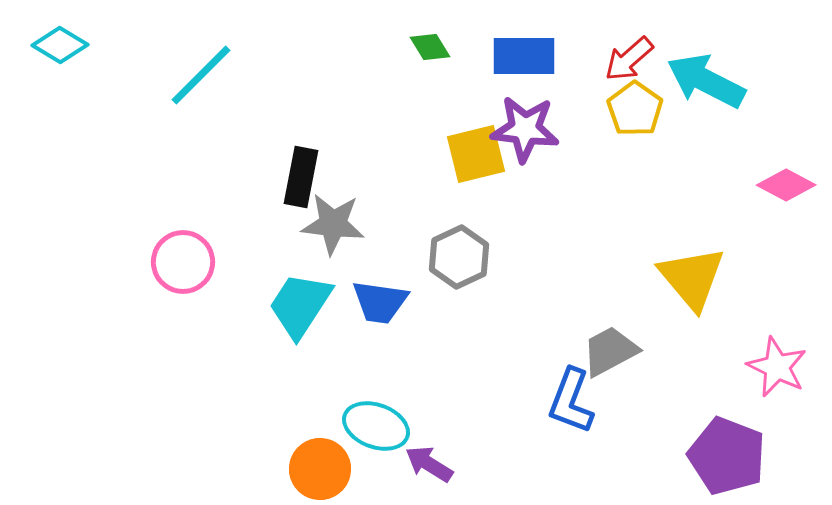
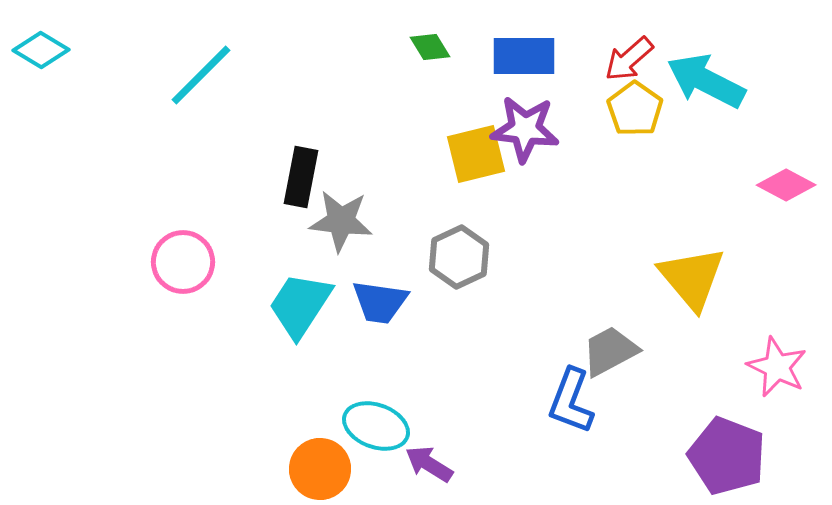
cyan diamond: moved 19 px left, 5 px down
gray star: moved 8 px right, 3 px up
